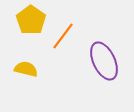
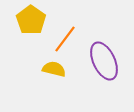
orange line: moved 2 px right, 3 px down
yellow semicircle: moved 28 px right
